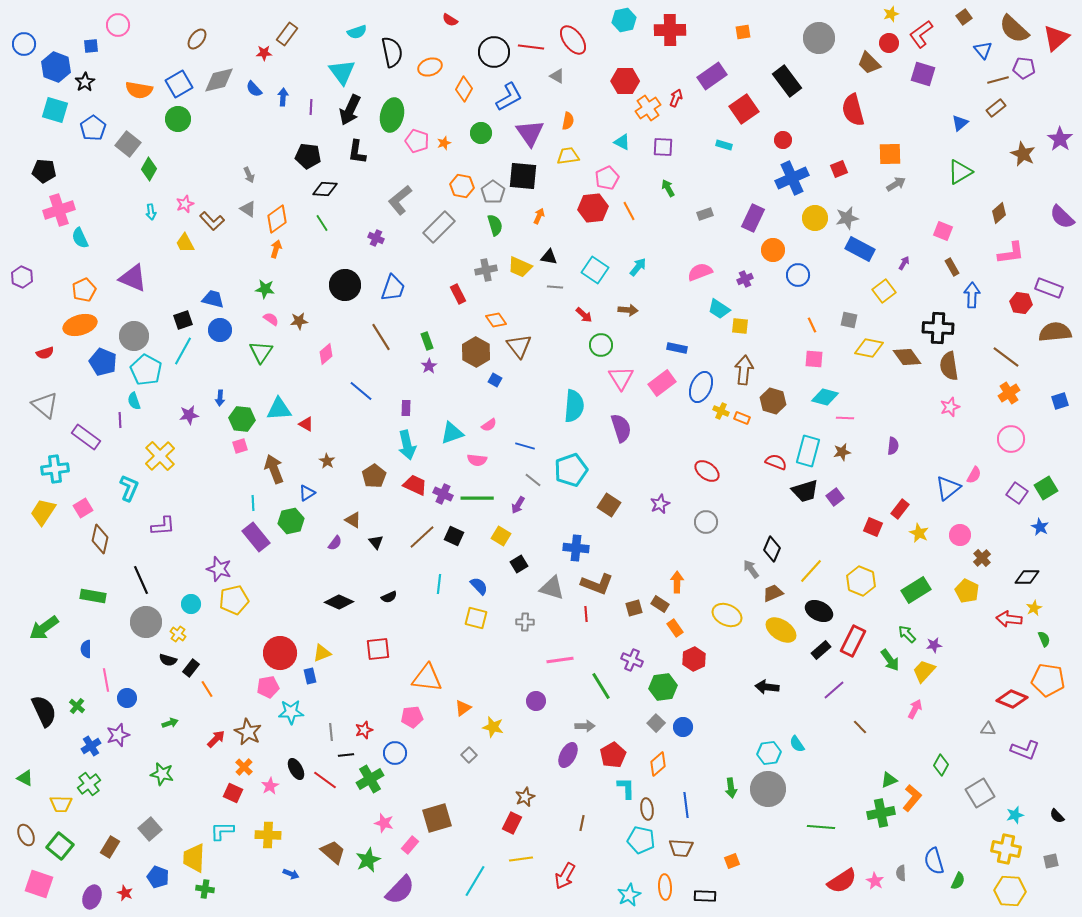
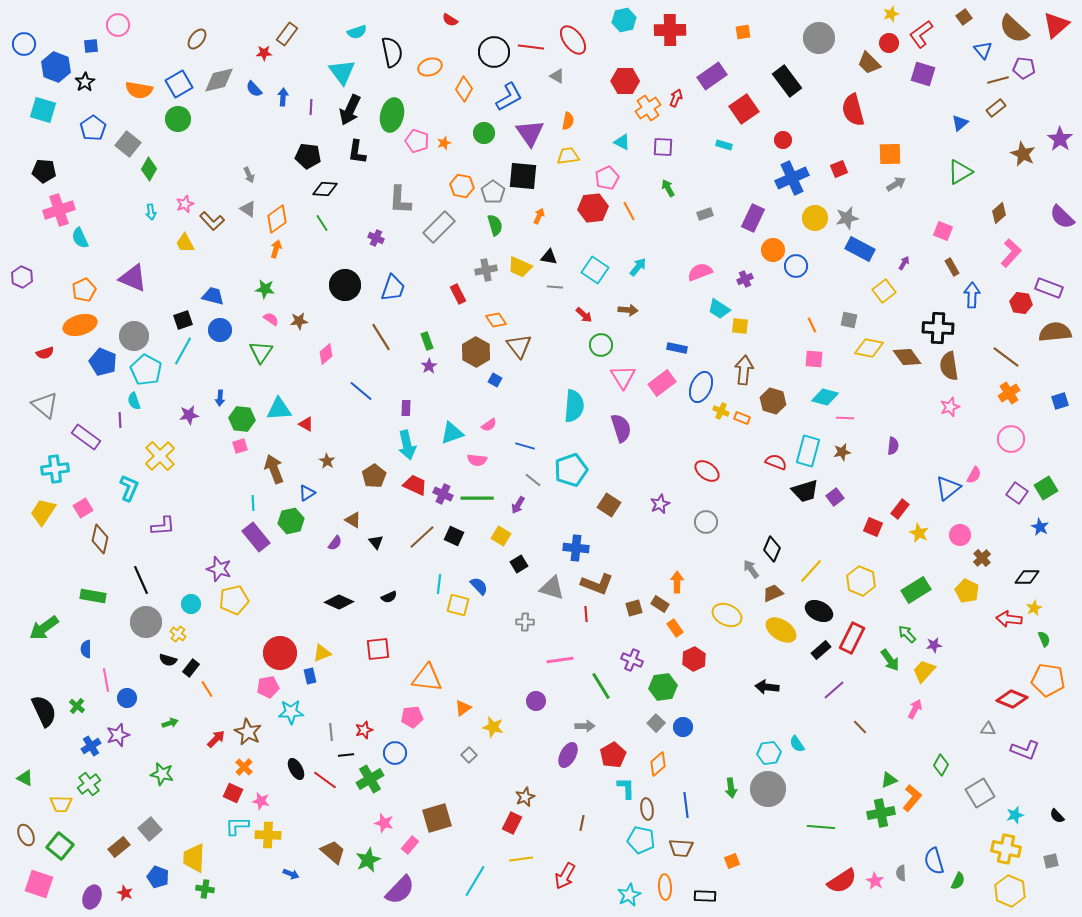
red triangle at (1056, 38): moved 13 px up
cyan square at (55, 110): moved 12 px left
green circle at (481, 133): moved 3 px right
gray L-shape at (400, 200): rotated 48 degrees counterclockwise
pink L-shape at (1011, 253): rotated 40 degrees counterclockwise
blue circle at (798, 275): moved 2 px left, 9 px up
blue trapezoid at (213, 299): moved 3 px up
pink triangle at (621, 378): moved 2 px right, 1 px up
yellow square at (476, 618): moved 18 px left, 13 px up
red rectangle at (853, 641): moved 1 px left, 3 px up
pink star at (270, 786): moved 9 px left, 15 px down; rotated 30 degrees counterclockwise
cyan L-shape at (222, 831): moved 15 px right, 5 px up
brown rectangle at (110, 847): moved 9 px right; rotated 20 degrees clockwise
yellow hexagon at (1010, 891): rotated 20 degrees clockwise
